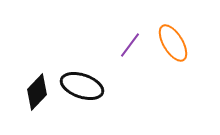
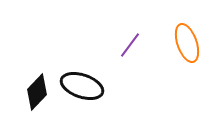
orange ellipse: moved 14 px right; rotated 12 degrees clockwise
